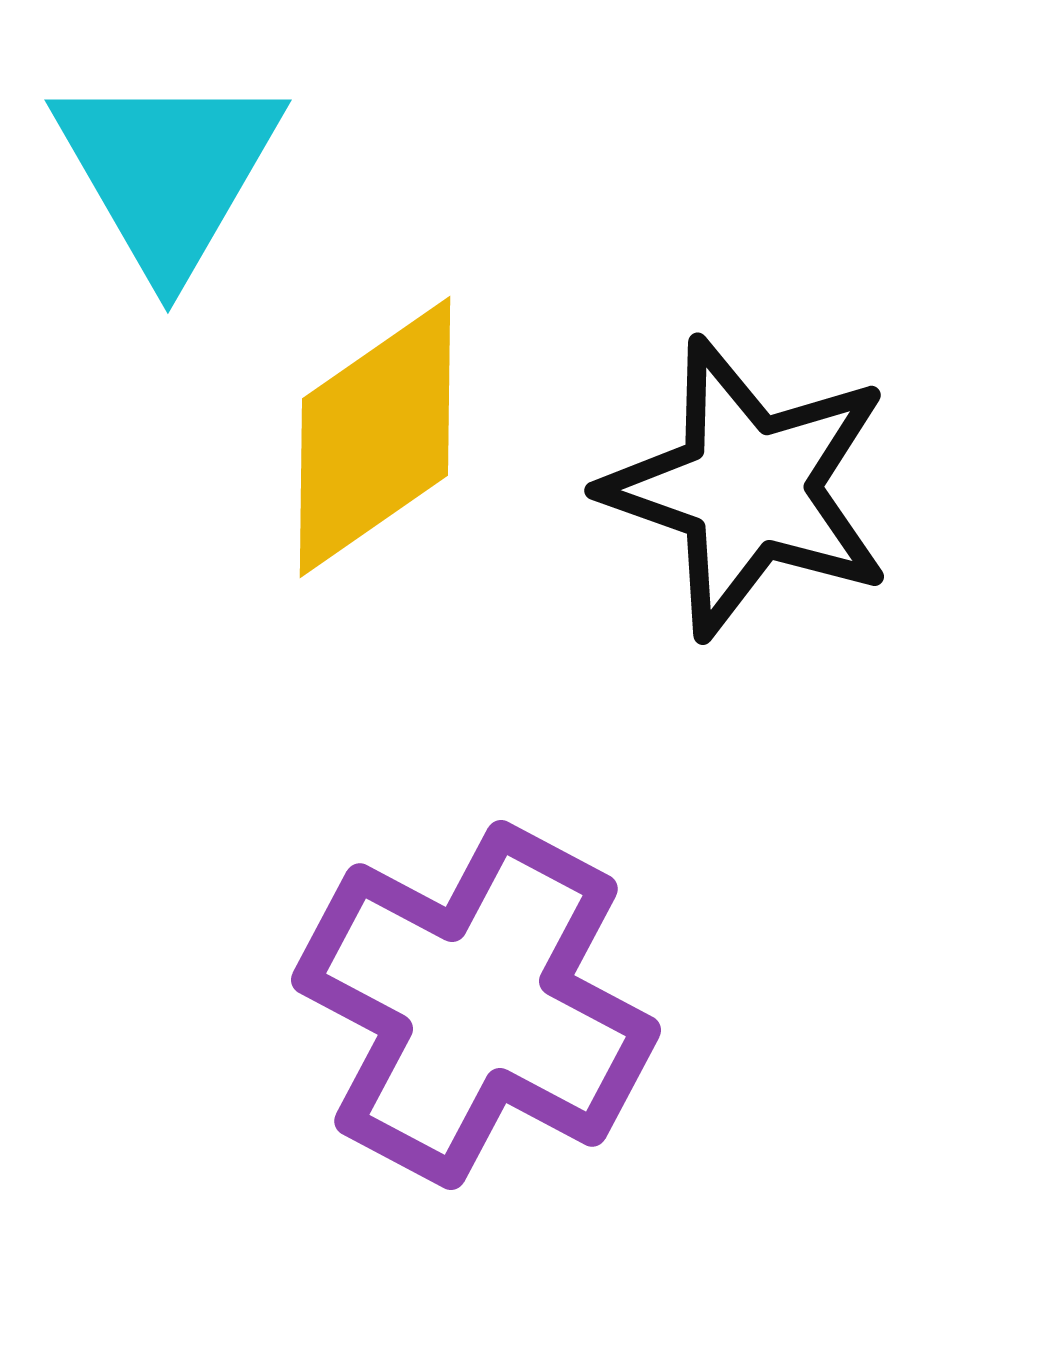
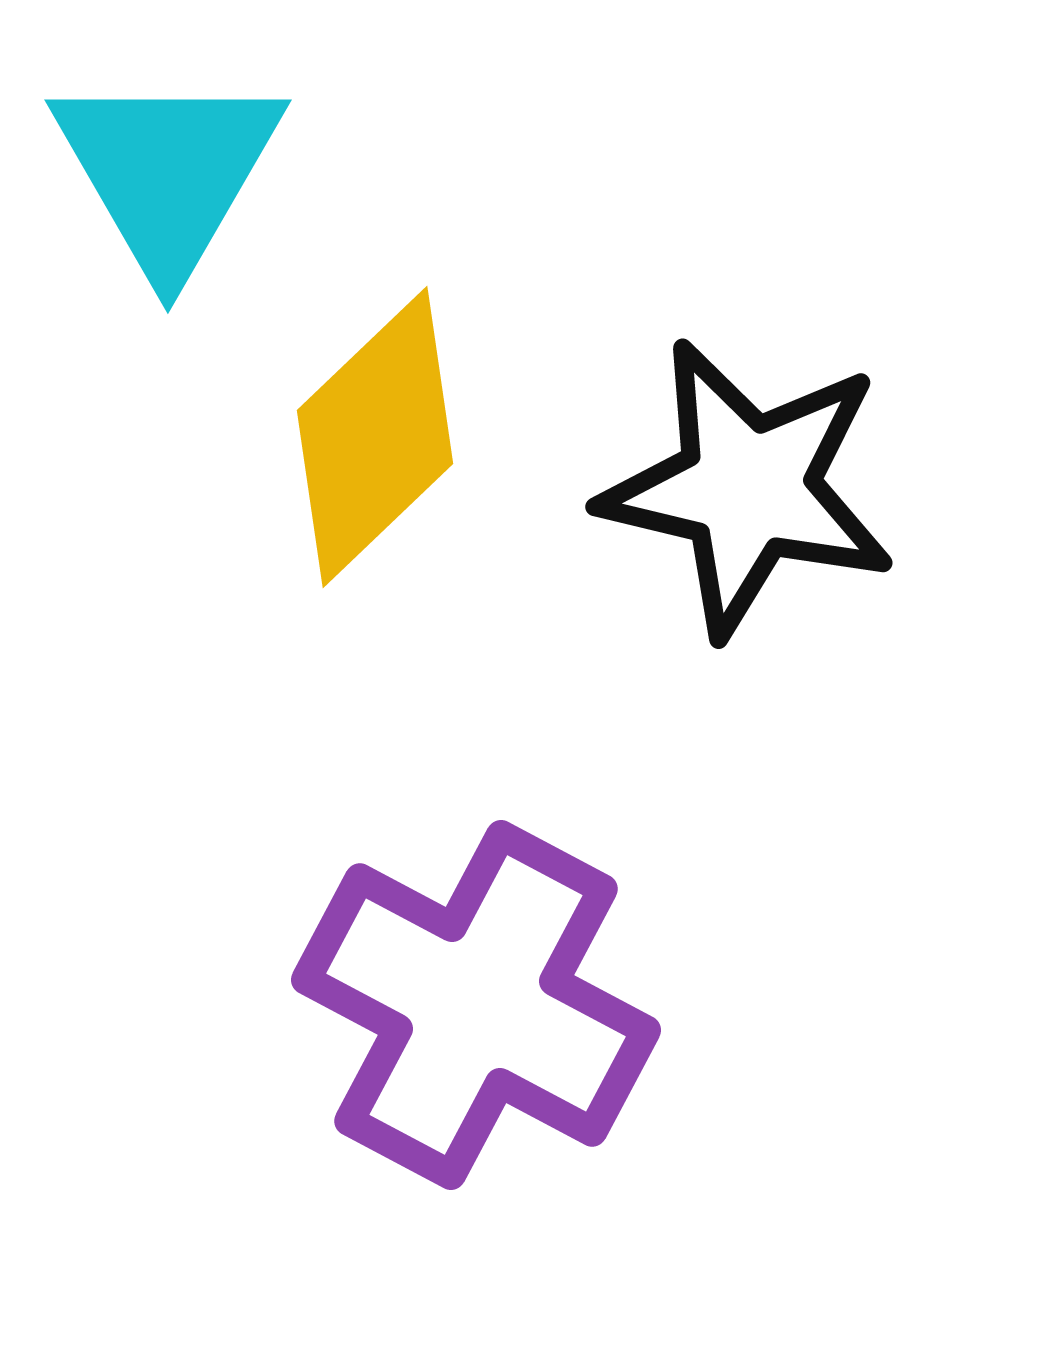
yellow diamond: rotated 9 degrees counterclockwise
black star: rotated 6 degrees counterclockwise
